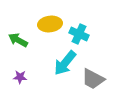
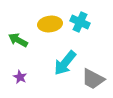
cyan cross: moved 1 px right, 12 px up
purple star: rotated 24 degrees clockwise
